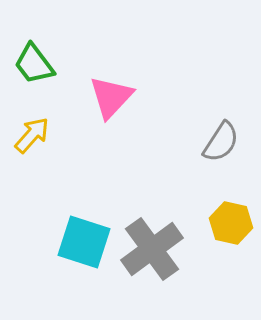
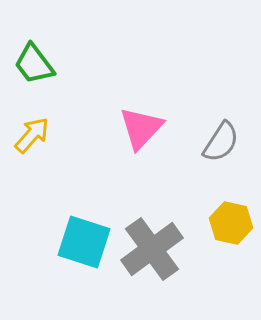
pink triangle: moved 30 px right, 31 px down
